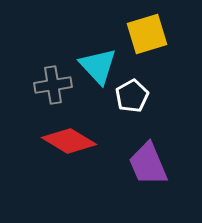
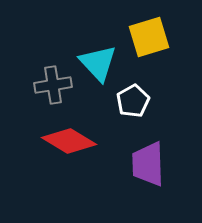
yellow square: moved 2 px right, 3 px down
cyan triangle: moved 3 px up
white pentagon: moved 1 px right, 5 px down
purple trapezoid: rotated 21 degrees clockwise
